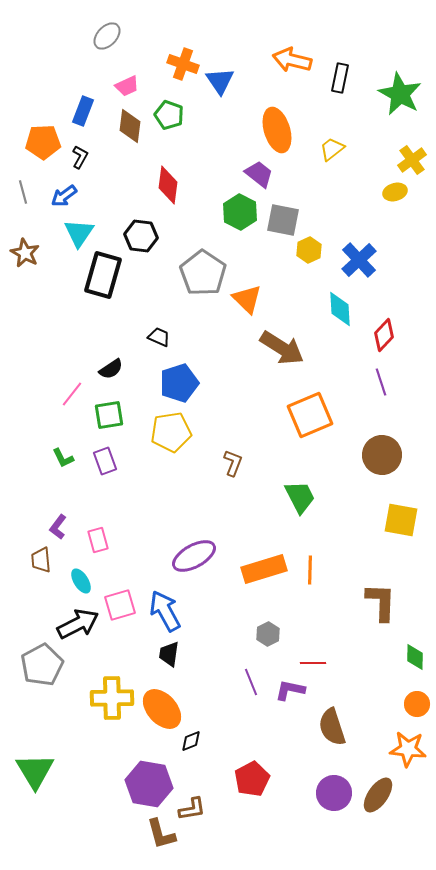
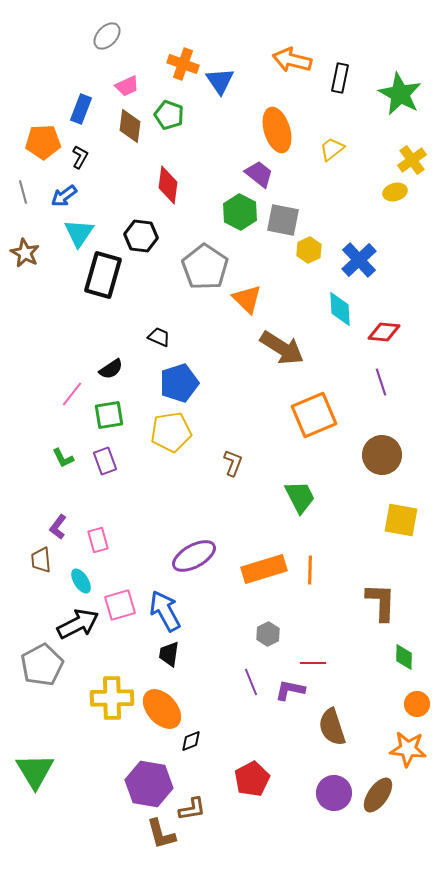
blue rectangle at (83, 111): moved 2 px left, 2 px up
gray pentagon at (203, 273): moved 2 px right, 6 px up
red diamond at (384, 335): moved 3 px up; rotated 52 degrees clockwise
orange square at (310, 415): moved 4 px right
green diamond at (415, 657): moved 11 px left
